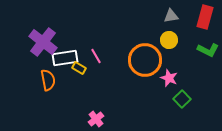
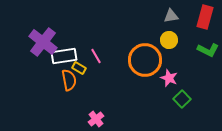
white rectangle: moved 1 px left, 2 px up
orange semicircle: moved 21 px right
